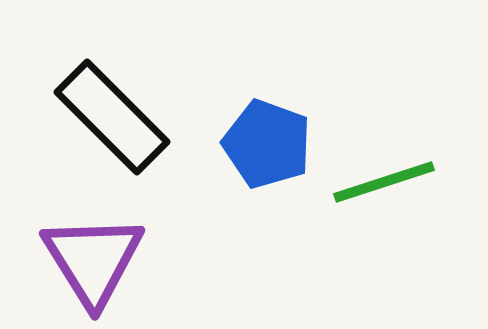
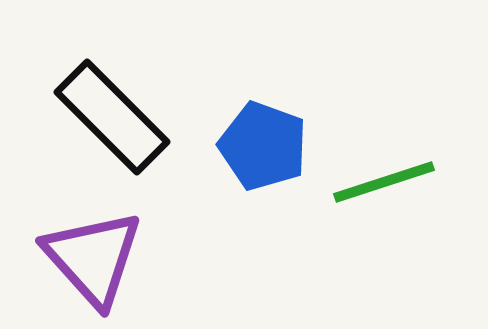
blue pentagon: moved 4 px left, 2 px down
purple triangle: moved 2 px up; rotated 10 degrees counterclockwise
